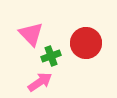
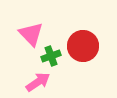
red circle: moved 3 px left, 3 px down
pink arrow: moved 2 px left
